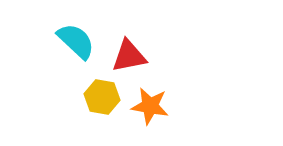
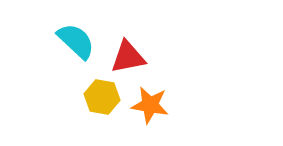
red triangle: moved 1 px left, 1 px down
orange star: moved 1 px up
